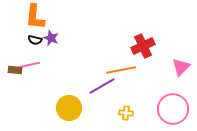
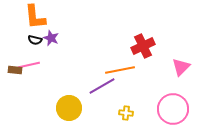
orange L-shape: rotated 12 degrees counterclockwise
orange line: moved 1 px left
